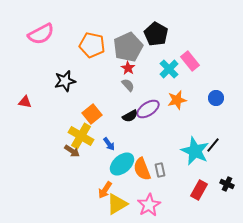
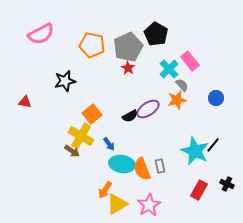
gray semicircle: moved 54 px right
cyan ellipse: rotated 50 degrees clockwise
gray rectangle: moved 4 px up
